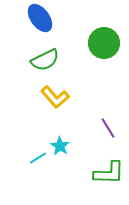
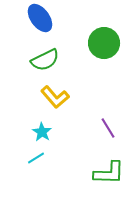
cyan star: moved 18 px left, 14 px up
cyan line: moved 2 px left
